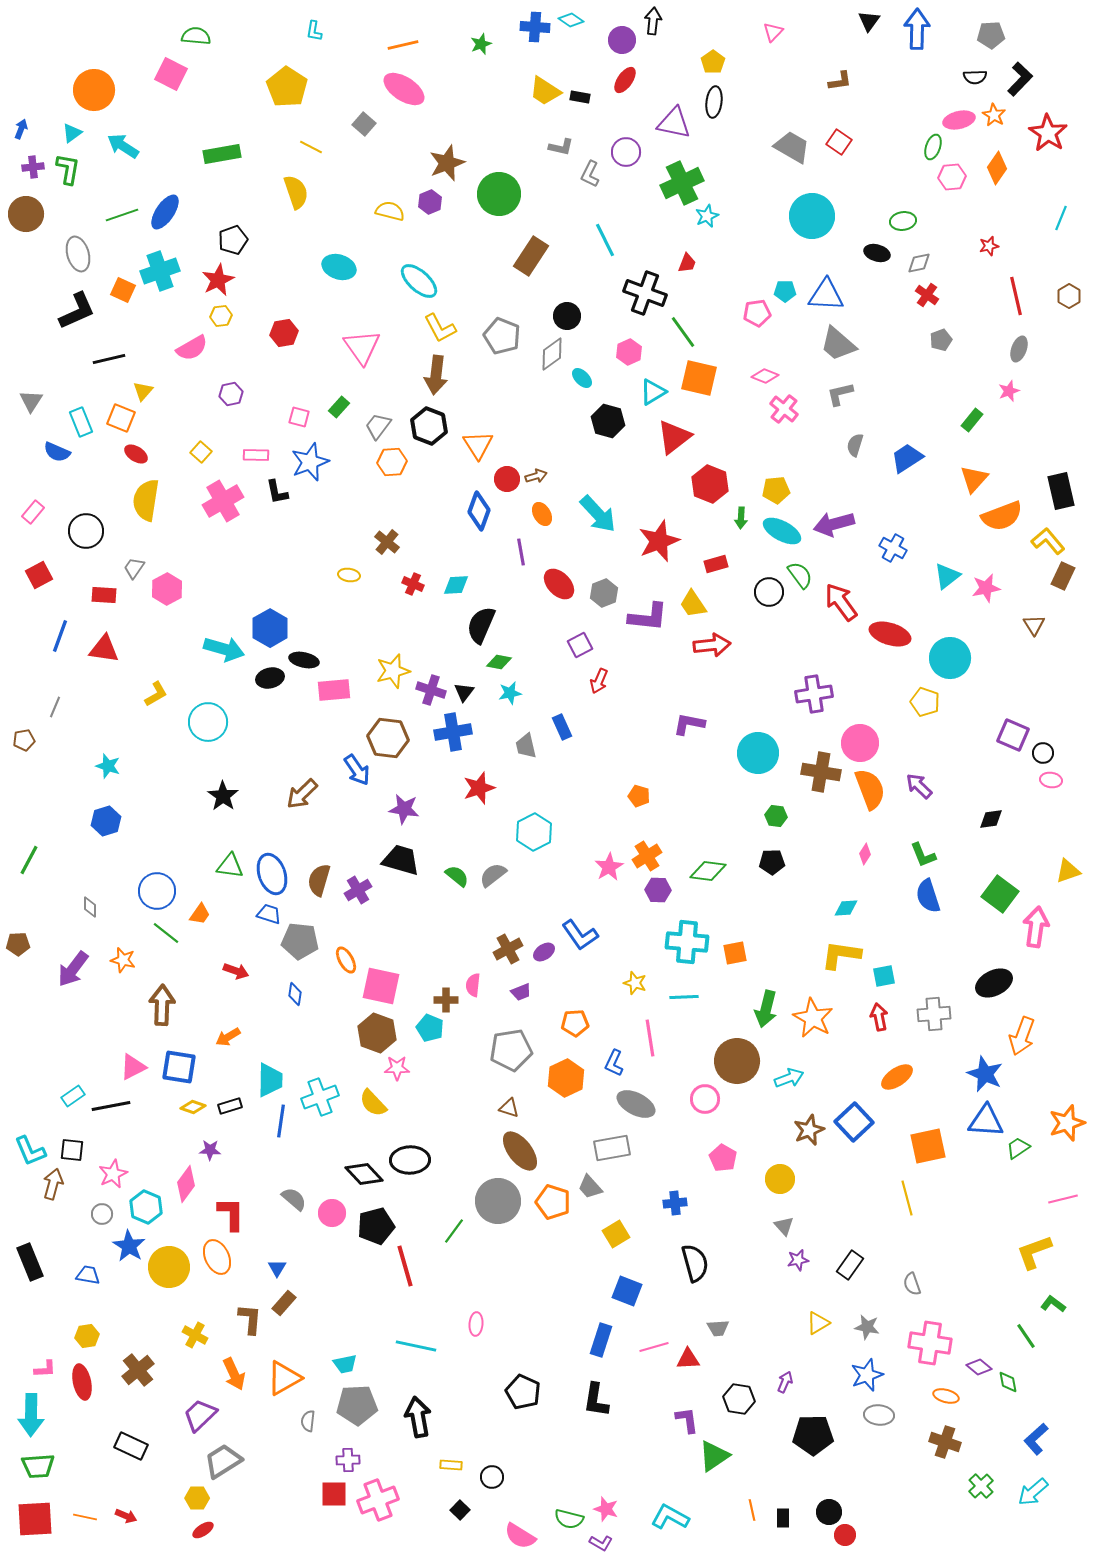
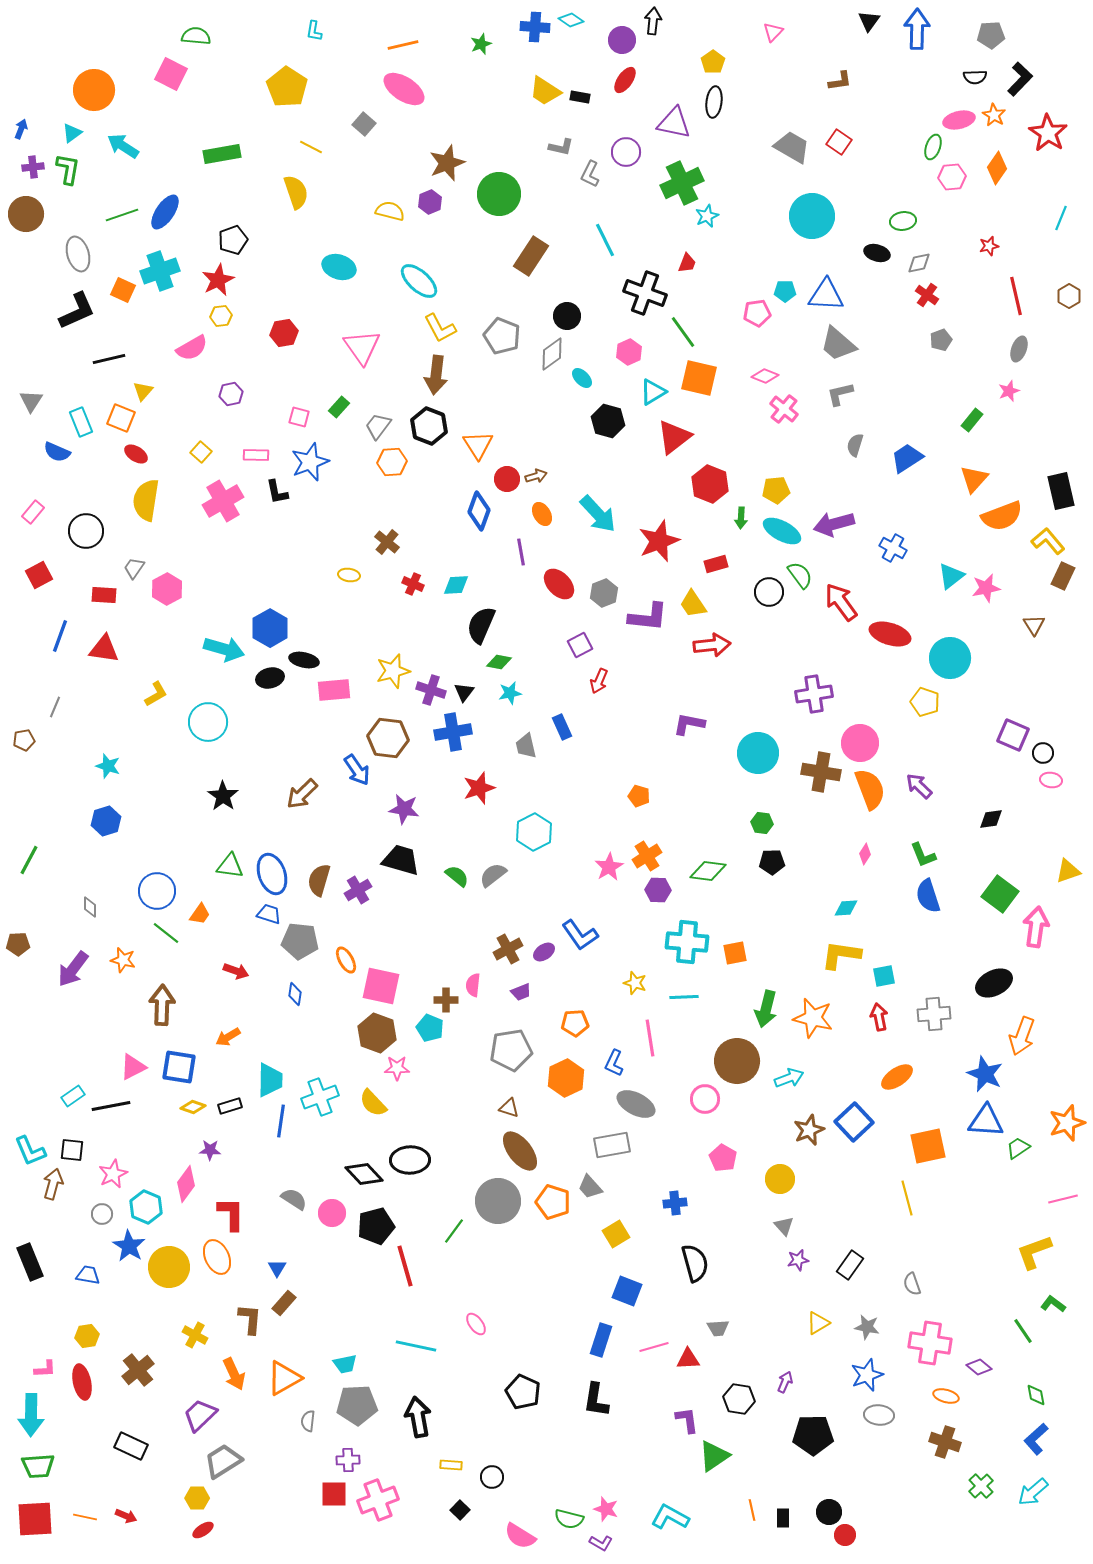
cyan triangle at (947, 576): moved 4 px right
green hexagon at (776, 816): moved 14 px left, 7 px down
orange star at (813, 1018): rotated 15 degrees counterclockwise
gray rectangle at (612, 1148): moved 3 px up
gray semicircle at (294, 1199): rotated 8 degrees counterclockwise
pink ellipse at (476, 1324): rotated 40 degrees counterclockwise
green line at (1026, 1336): moved 3 px left, 5 px up
green diamond at (1008, 1382): moved 28 px right, 13 px down
